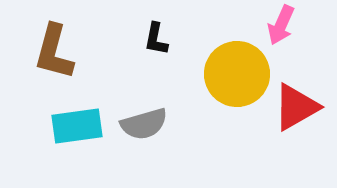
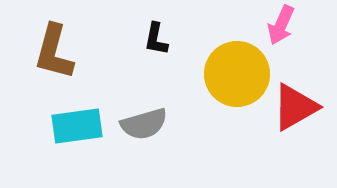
red triangle: moved 1 px left
